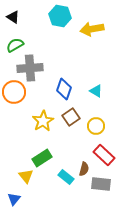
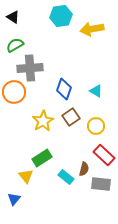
cyan hexagon: moved 1 px right; rotated 20 degrees counterclockwise
